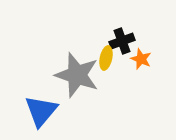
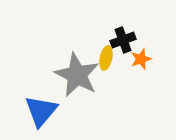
black cross: moved 1 px right, 1 px up
orange star: rotated 30 degrees clockwise
gray star: rotated 9 degrees clockwise
